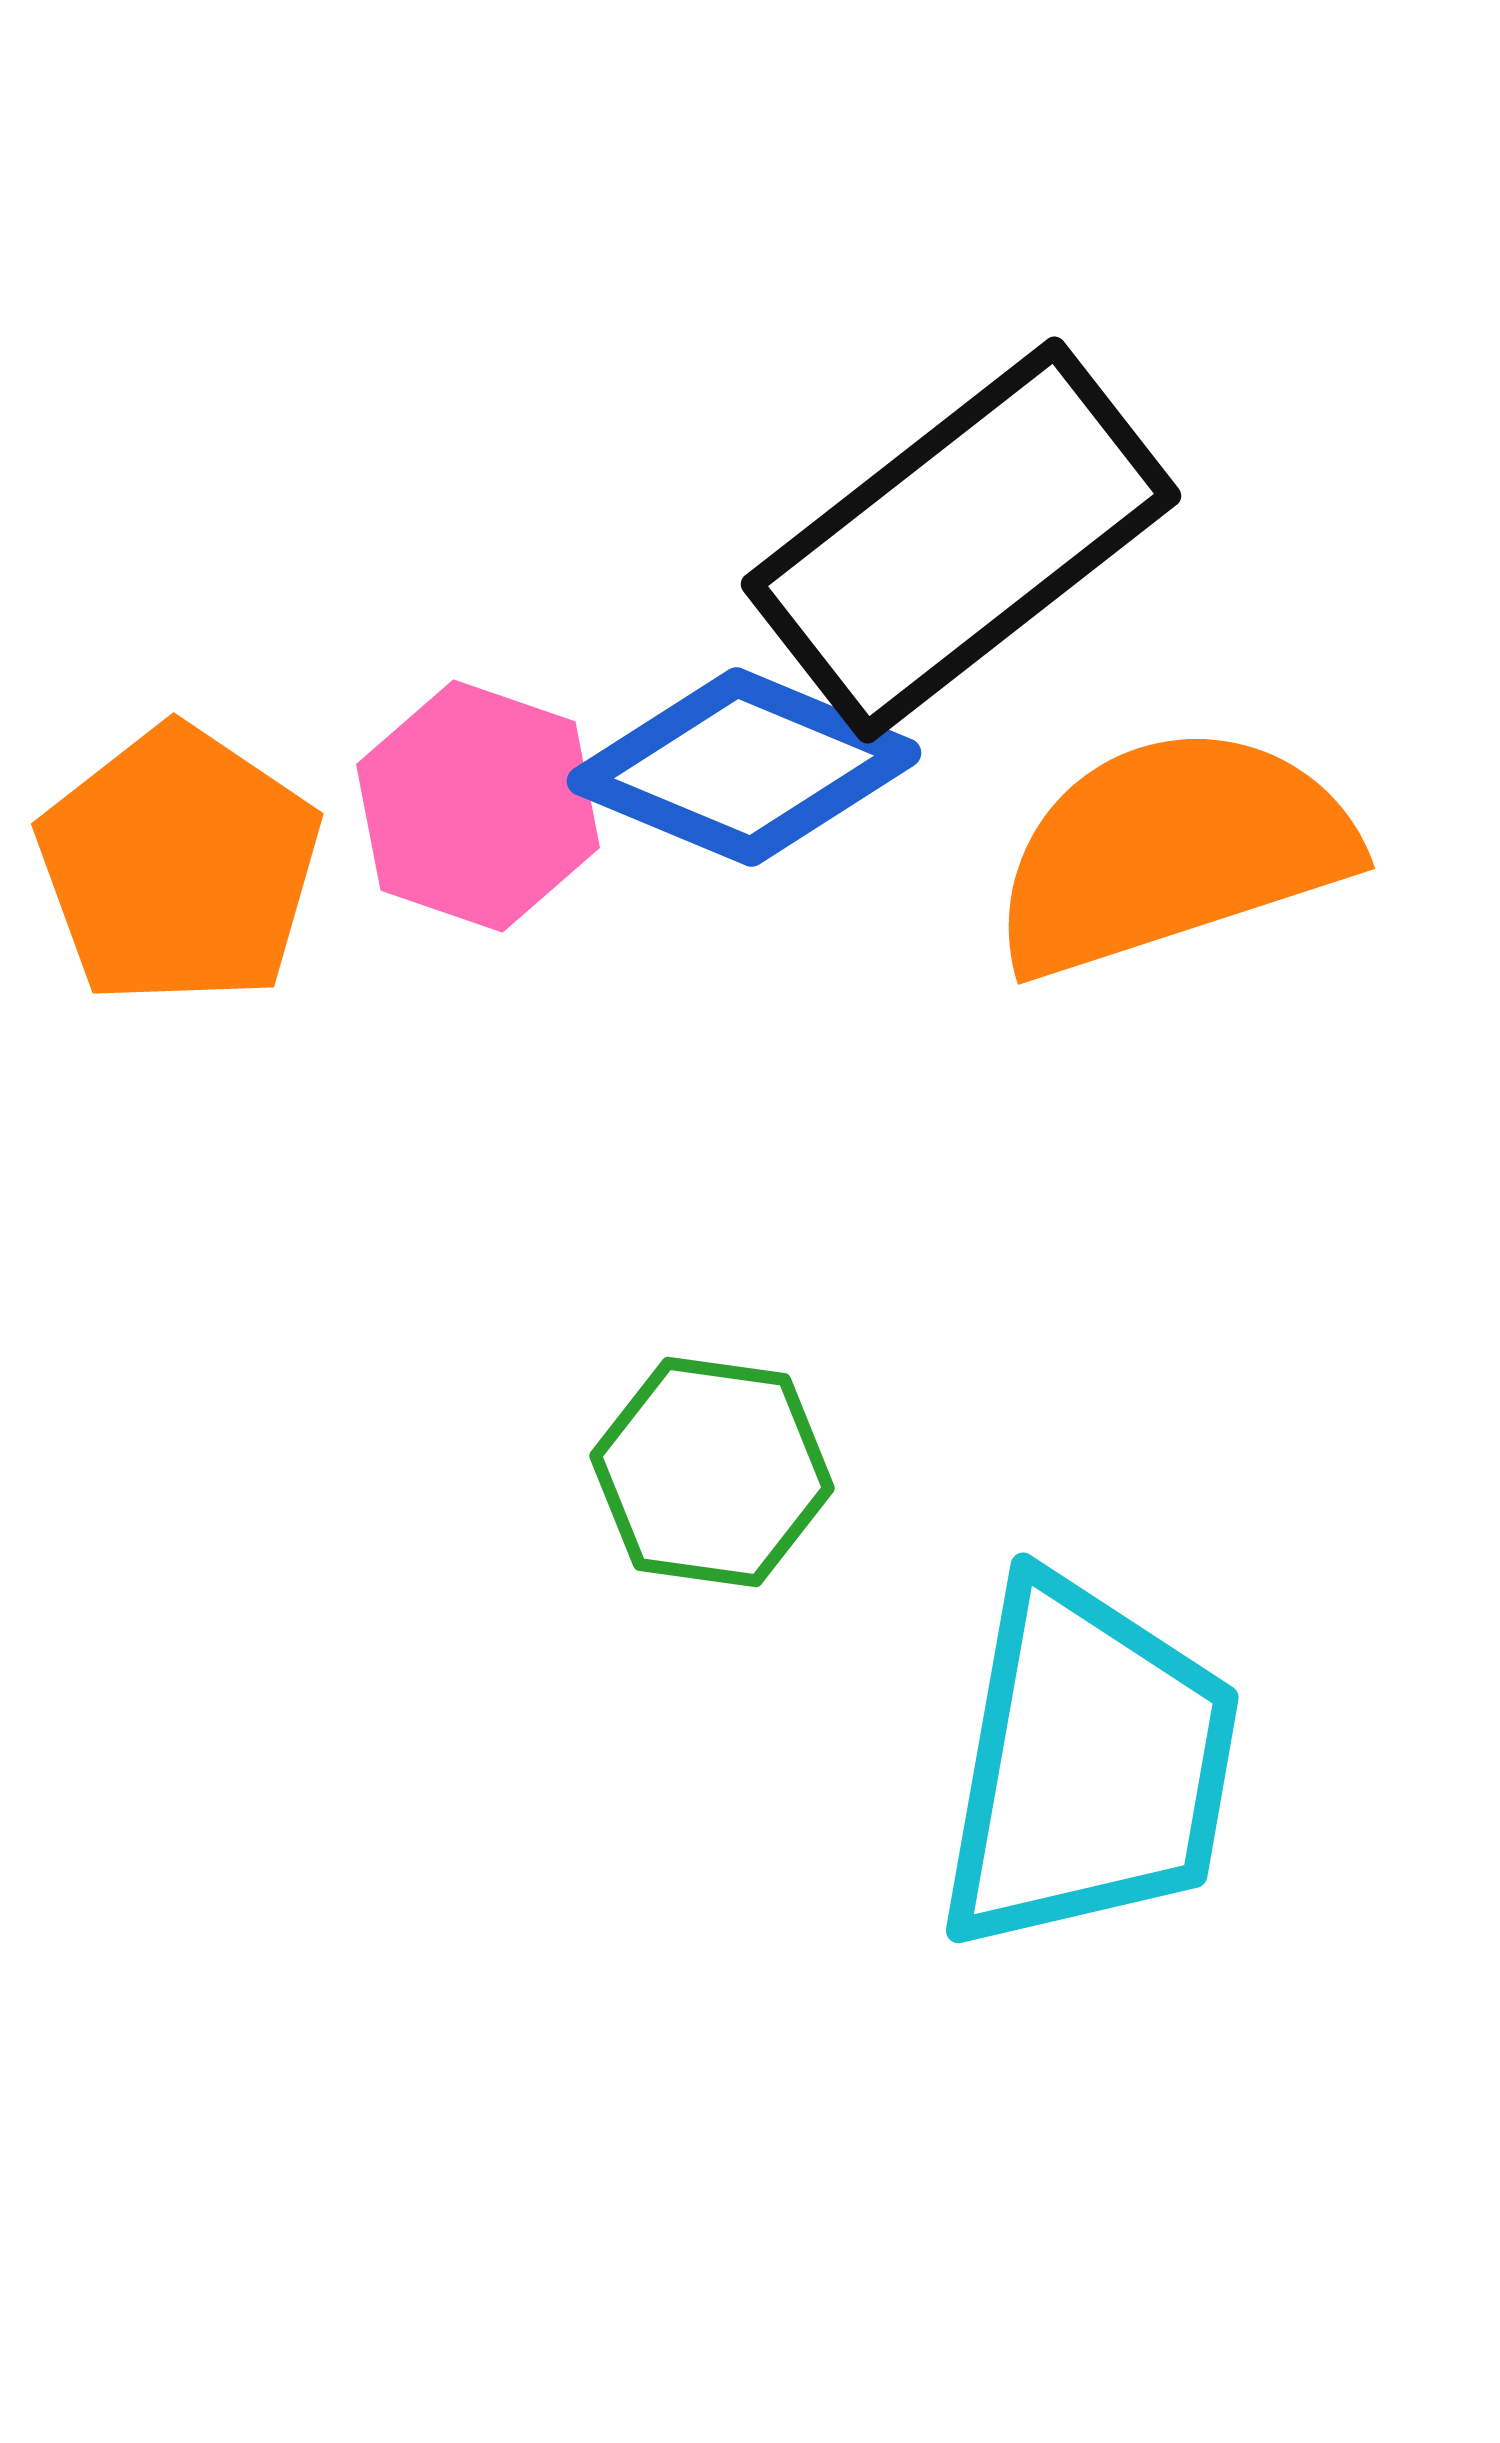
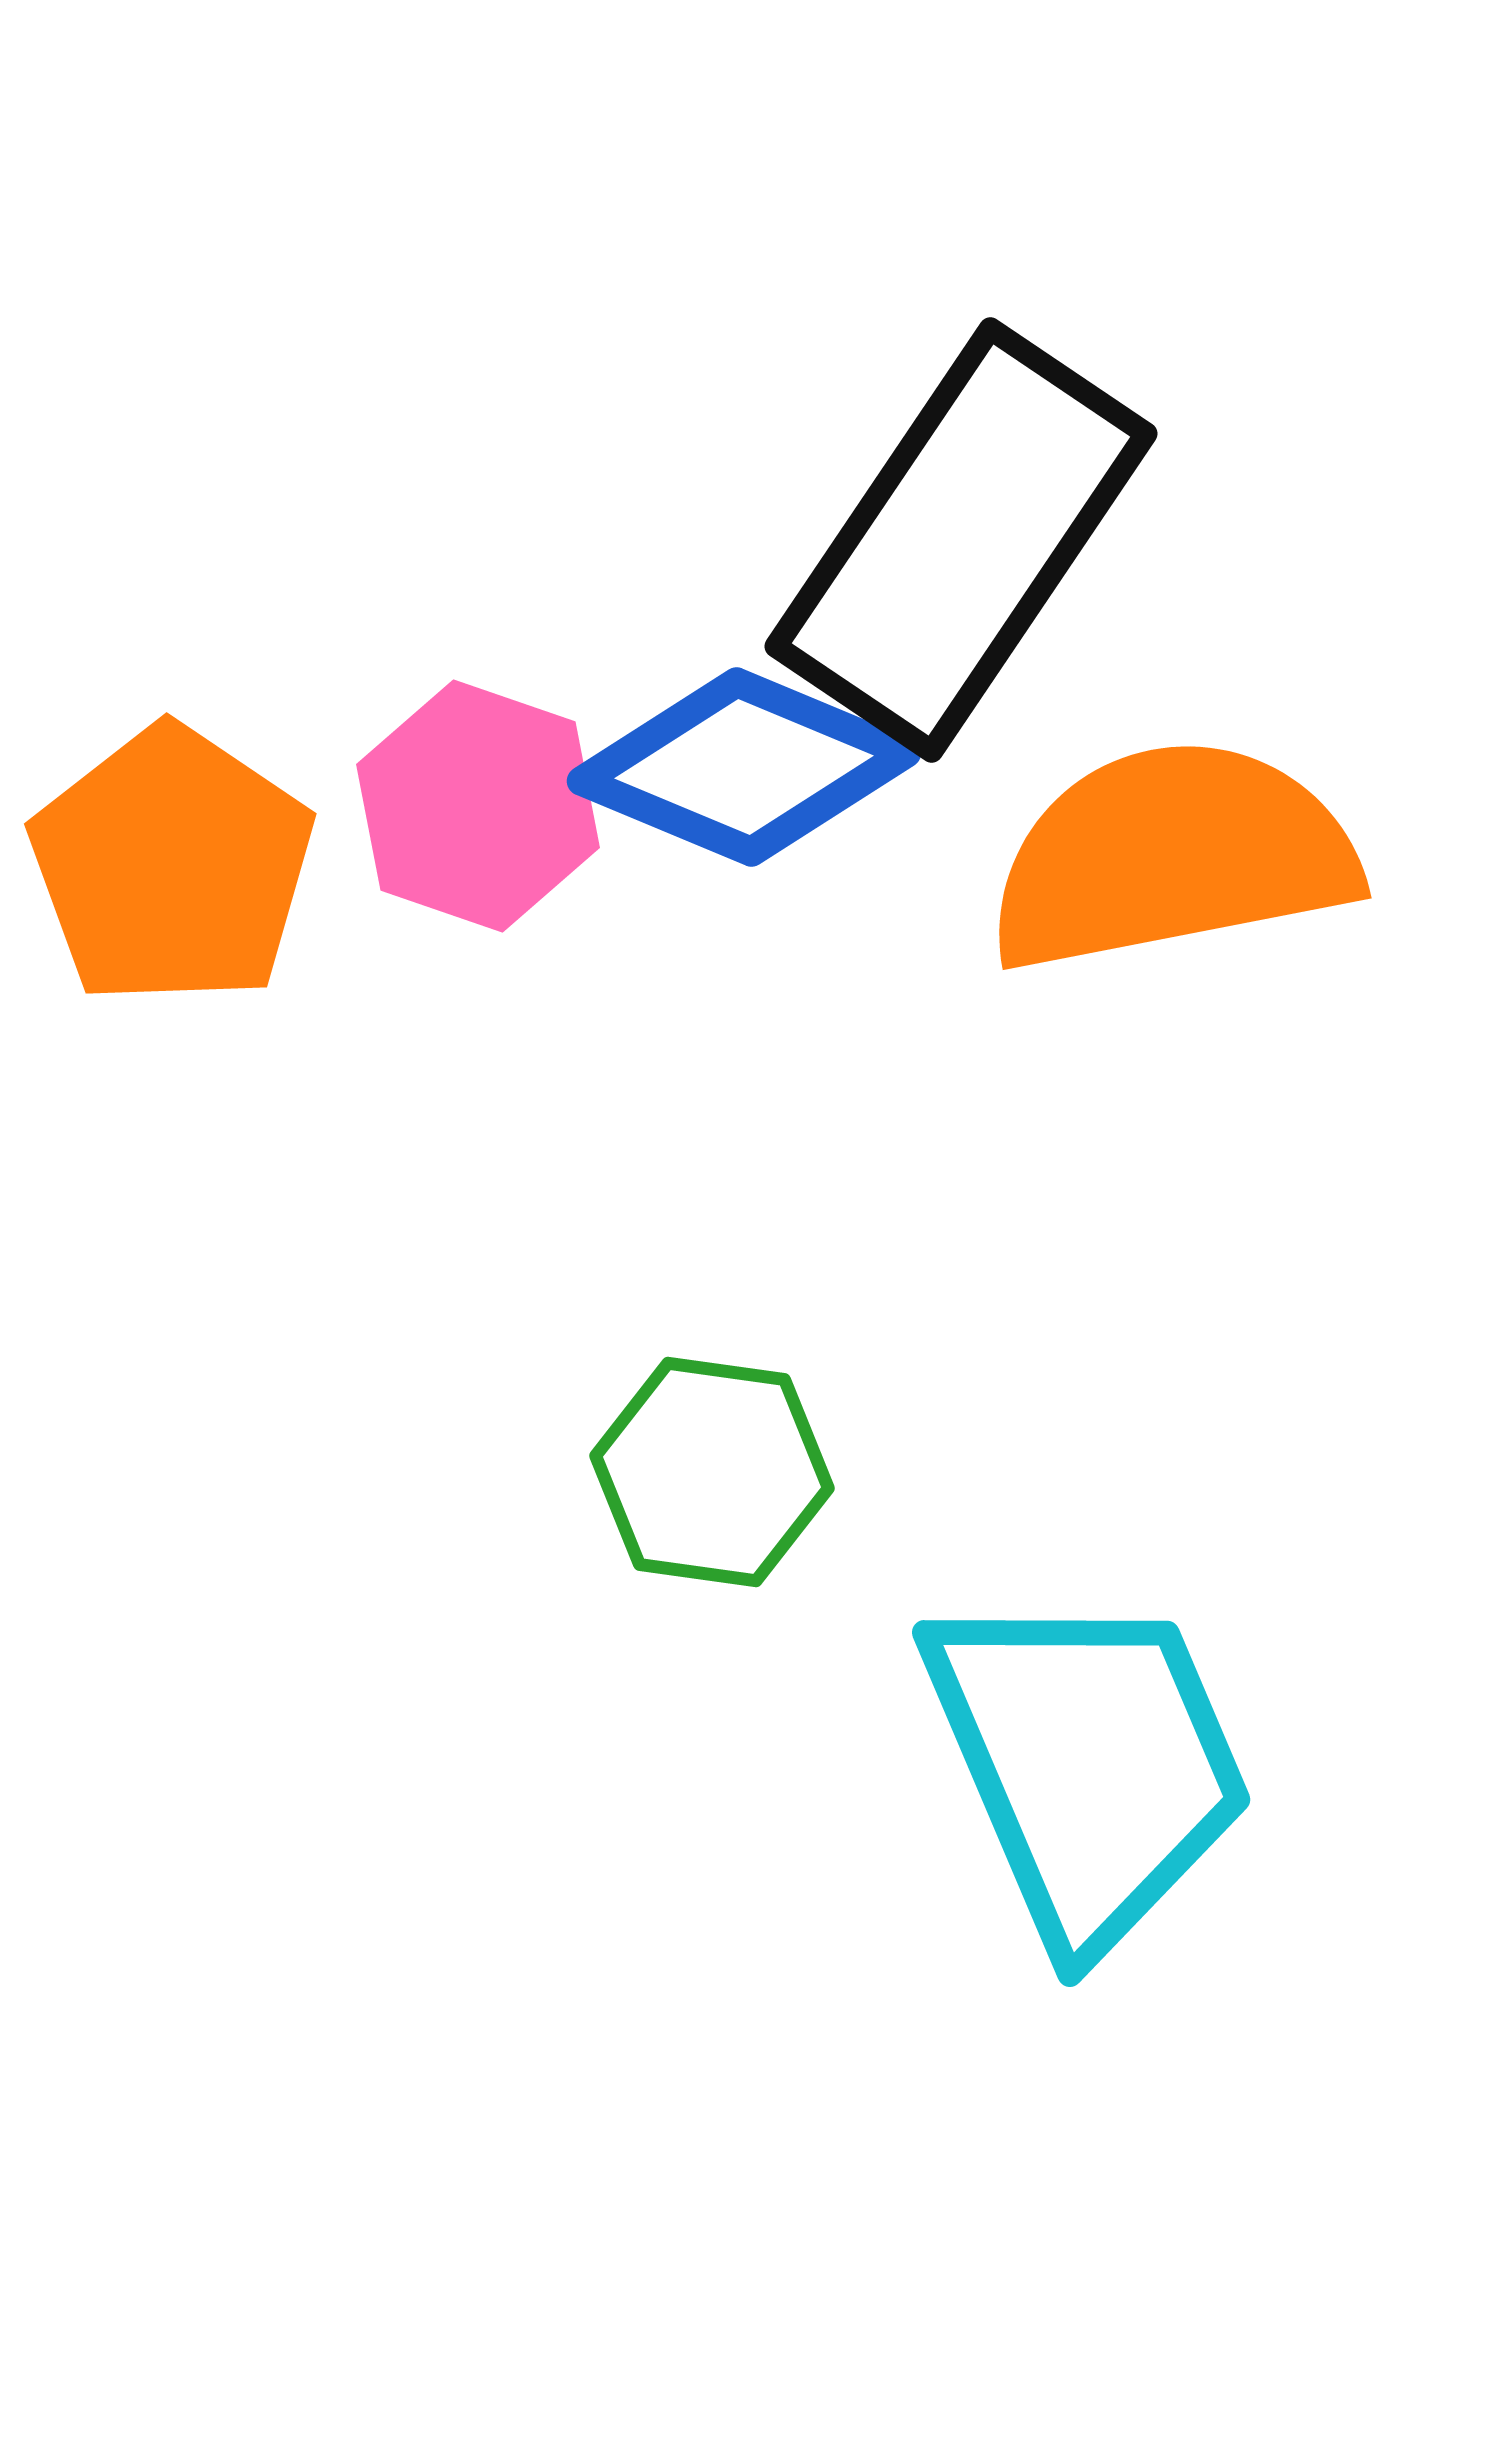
black rectangle: rotated 18 degrees counterclockwise
orange semicircle: moved 5 px down; rotated 7 degrees clockwise
orange pentagon: moved 7 px left
cyan trapezoid: rotated 33 degrees counterclockwise
